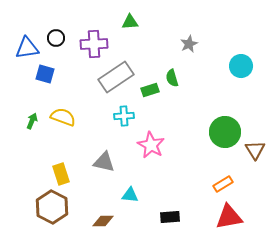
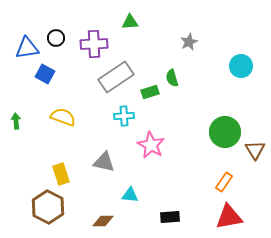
gray star: moved 2 px up
blue square: rotated 12 degrees clockwise
green rectangle: moved 2 px down
green arrow: moved 16 px left; rotated 28 degrees counterclockwise
orange rectangle: moved 1 px right, 2 px up; rotated 24 degrees counterclockwise
brown hexagon: moved 4 px left
